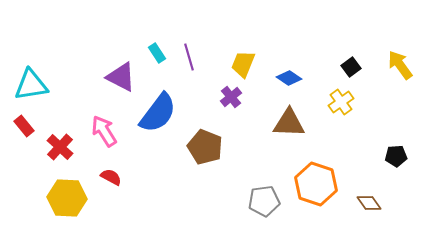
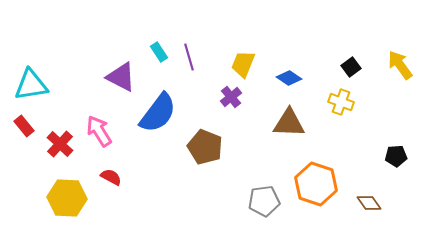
cyan rectangle: moved 2 px right, 1 px up
yellow cross: rotated 35 degrees counterclockwise
pink arrow: moved 5 px left
red cross: moved 3 px up
